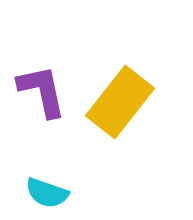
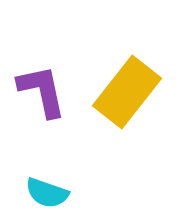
yellow rectangle: moved 7 px right, 10 px up
